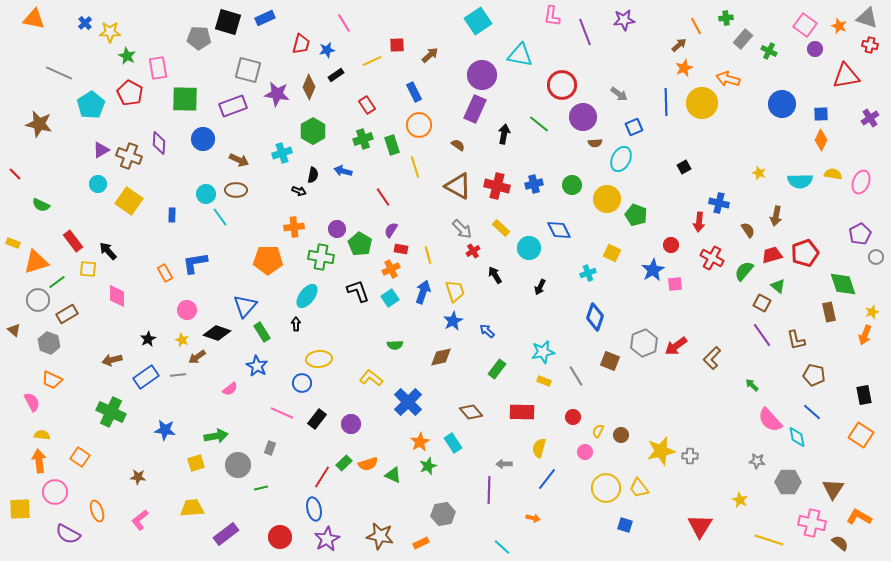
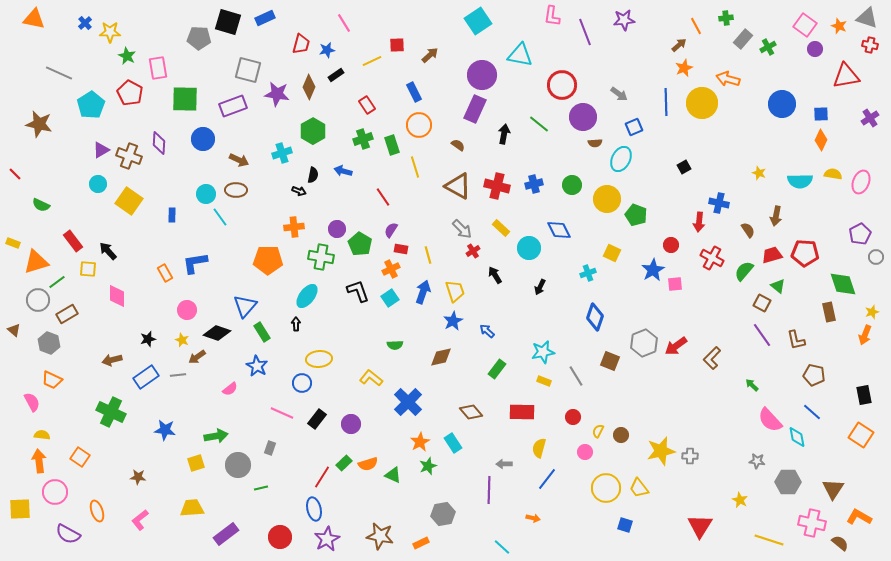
green cross at (769, 51): moved 1 px left, 4 px up; rotated 35 degrees clockwise
red pentagon at (805, 253): rotated 24 degrees clockwise
black star at (148, 339): rotated 14 degrees clockwise
